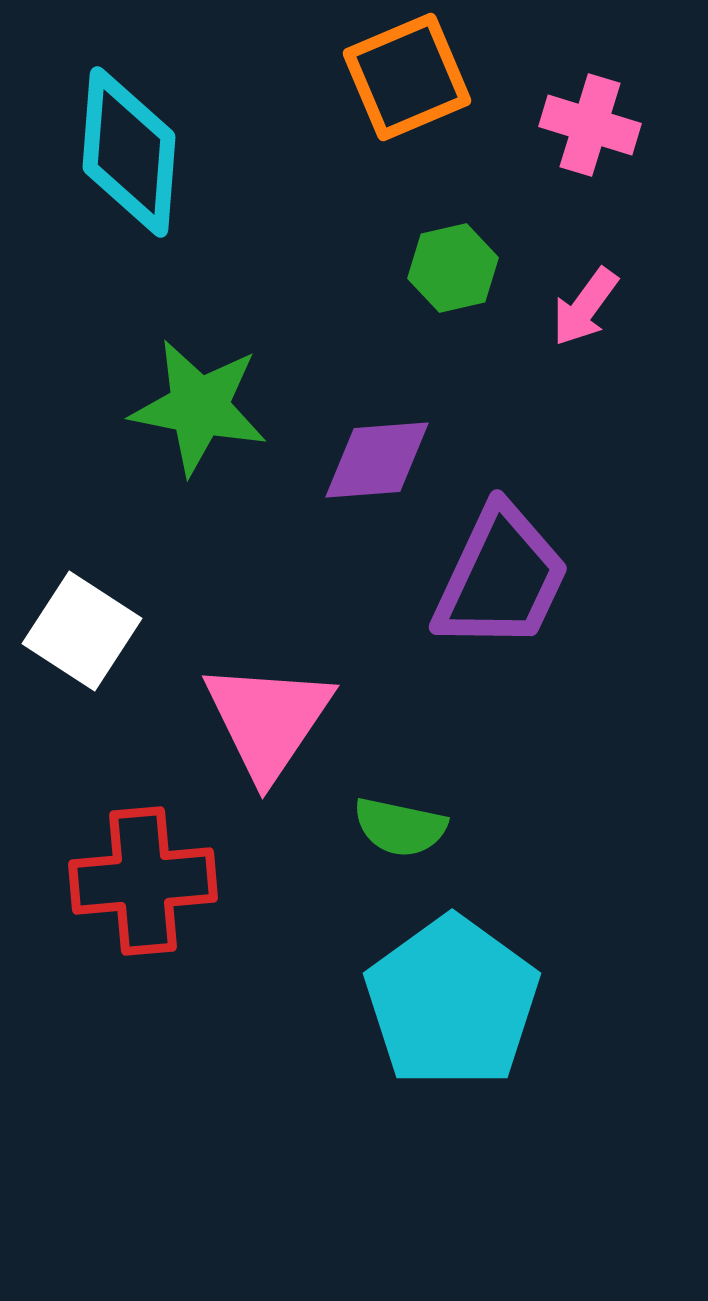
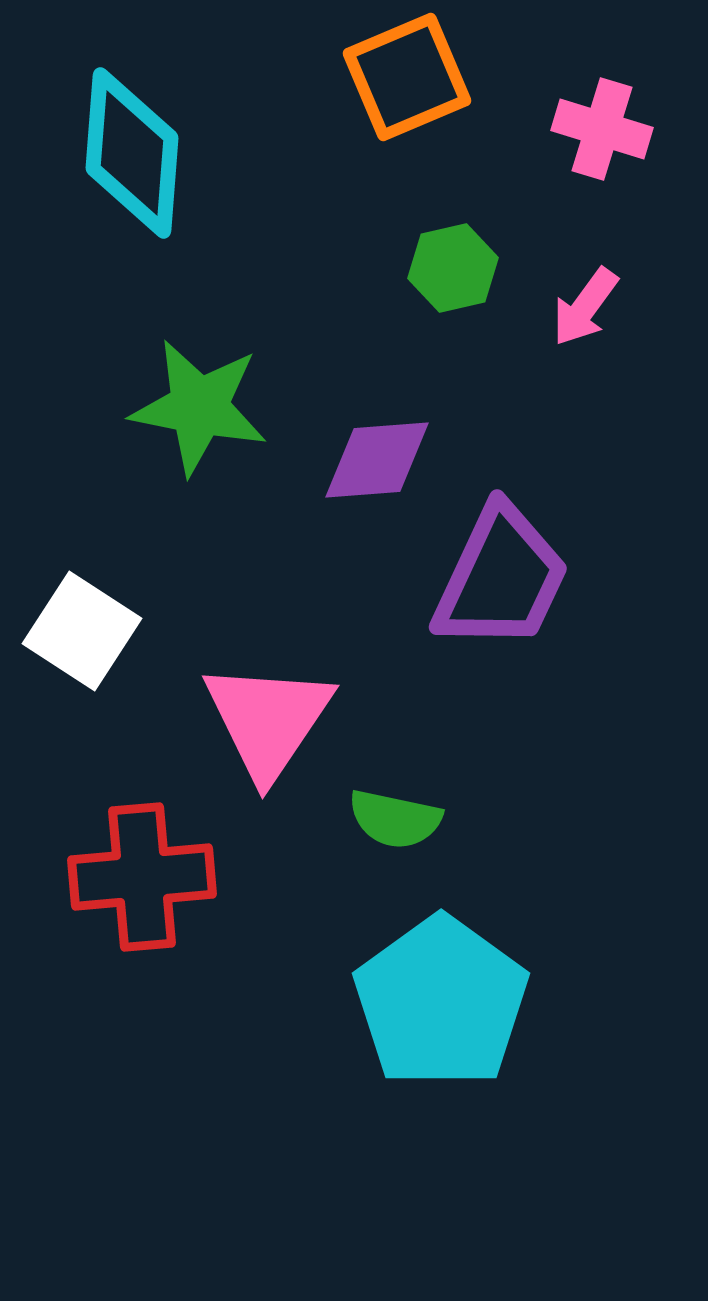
pink cross: moved 12 px right, 4 px down
cyan diamond: moved 3 px right, 1 px down
green semicircle: moved 5 px left, 8 px up
red cross: moved 1 px left, 4 px up
cyan pentagon: moved 11 px left
